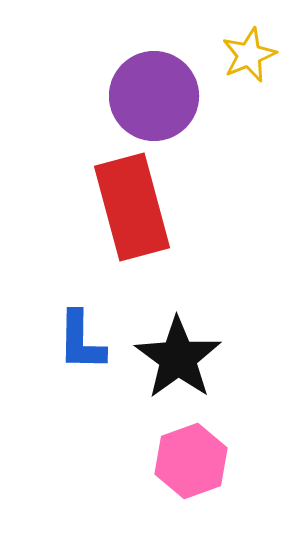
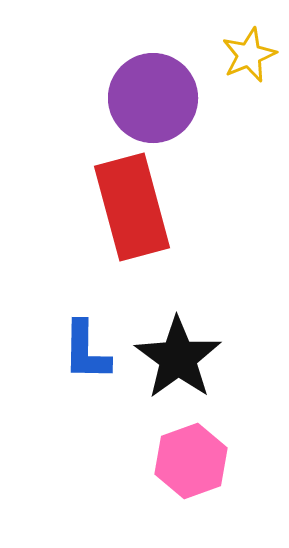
purple circle: moved 1 px left, 2 px down
blue L-shape: moved 5 px right, 10 px down
